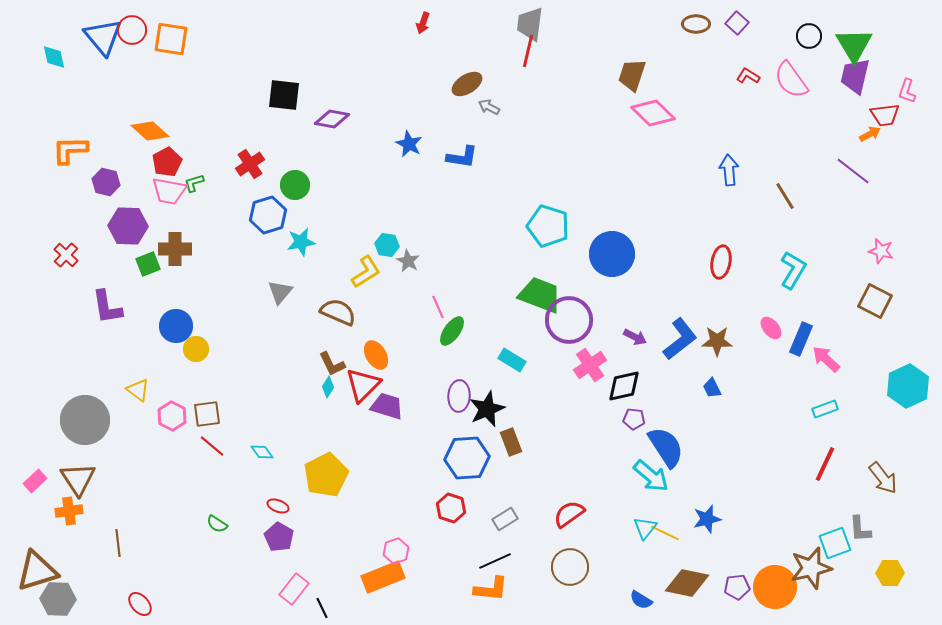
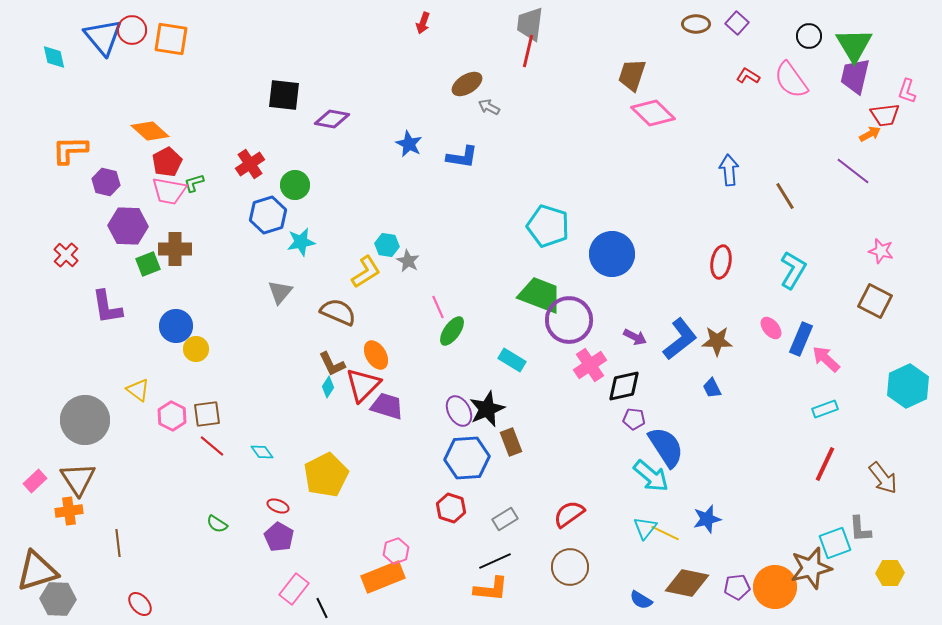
purple ellipse at (459, 396): moved 15 px down; rotated 32 degrees counterclockwise
